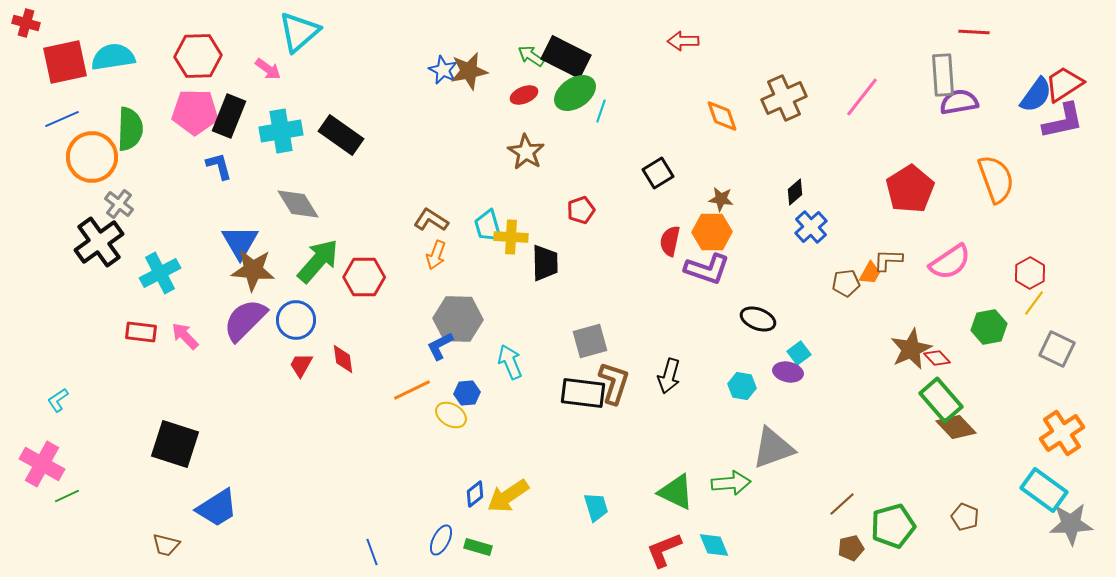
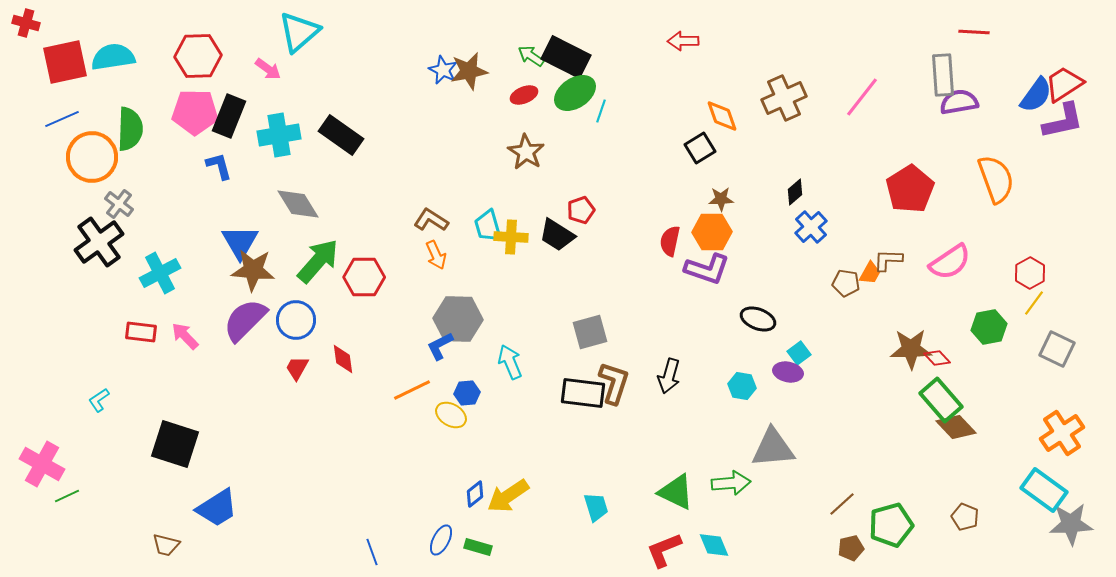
cyan cross at (281, 131): moved 2 px left, 4 px down
black square at (658, 173): moved 42 px right, 25 px up
brown star at (721, 199): rotated 10 degrees counterclockwise
orange arrow at (436, 255): rotated 44 degrees counterclockwise
black trapezoid at (545, 263): moved 12 px right, 28 px up; rotated 123 degrees clockwise
brown pentagon at (846, 283): rotated 16 degrees clockwise
gray square at (590, 341): moved 9 px up
brown star at (911, 349): rotated 24 degrees clockwise
red trapezoid at (301, 365): moved 4 px left, 3 px down
cyan L-shape at (58, 400): moved 41 px right
gray triangle at (773, 448): rotated 15 degrees clockwise
green pentagon at (893, 526): moved 2 px left, 1 px up
